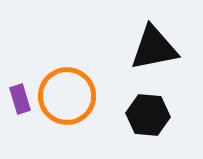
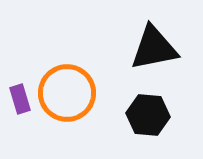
orange circle: moved 3 px up
